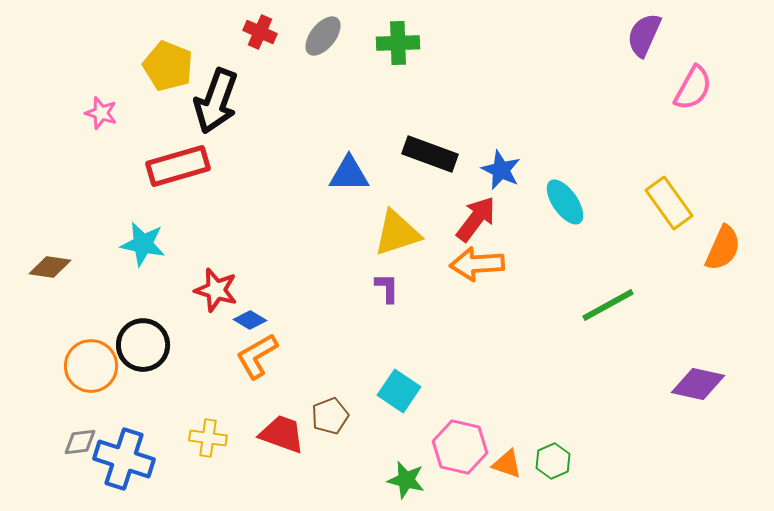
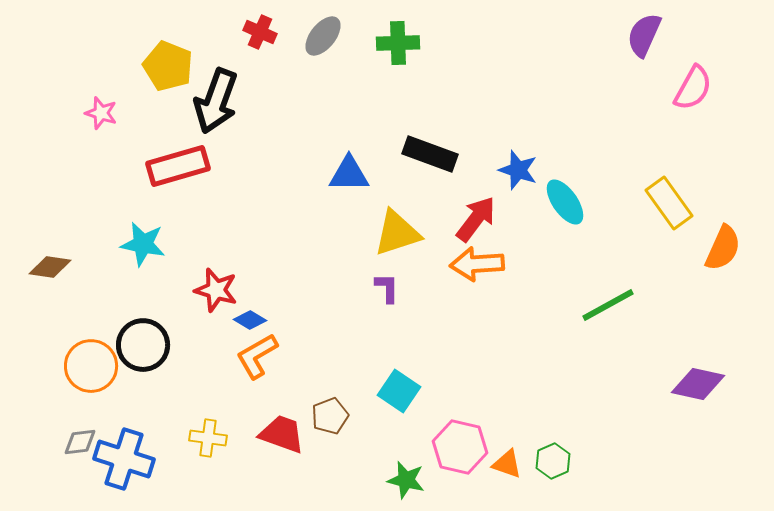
blue star: moved 17 px right; rotated 6 degrees counterclockwise
